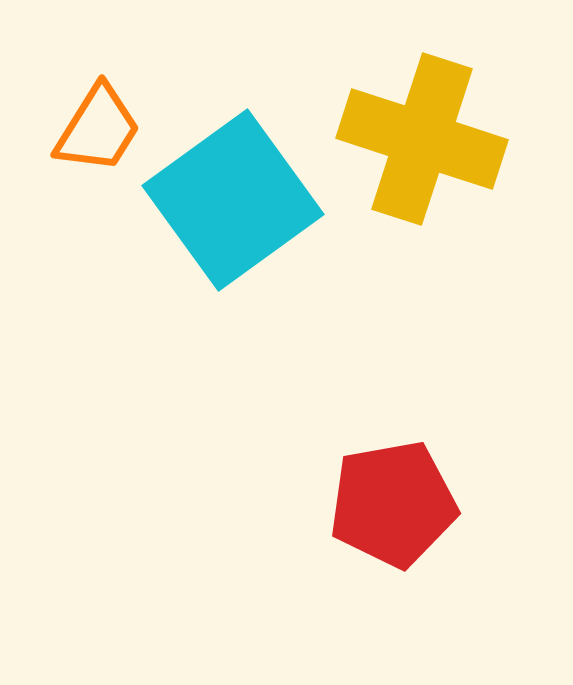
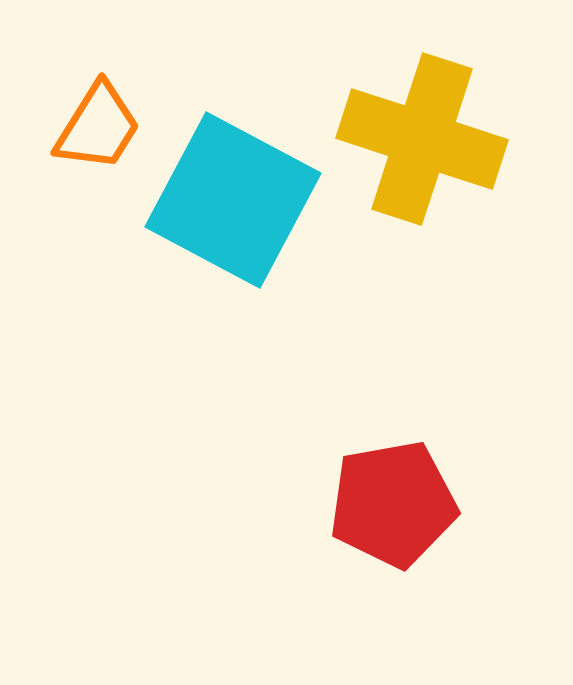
orange trapezoid: moved 2 px up
cyan square: rotated 26 degrees counterclockwise
